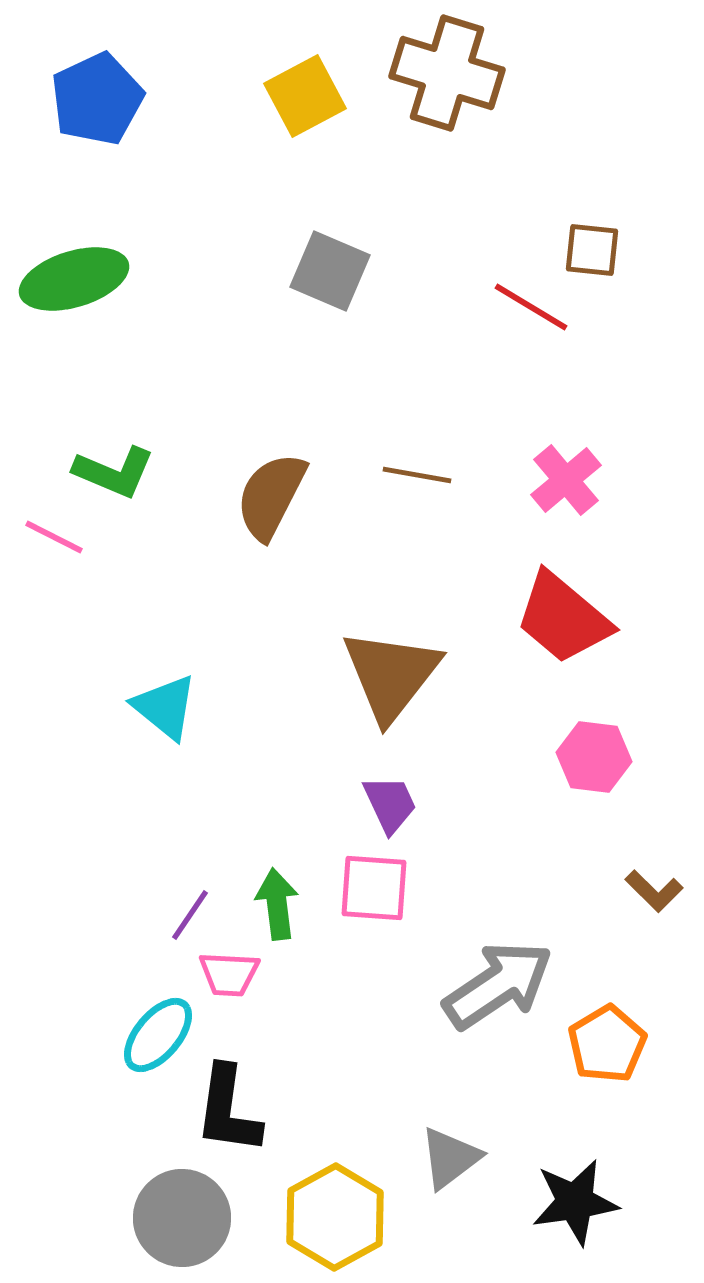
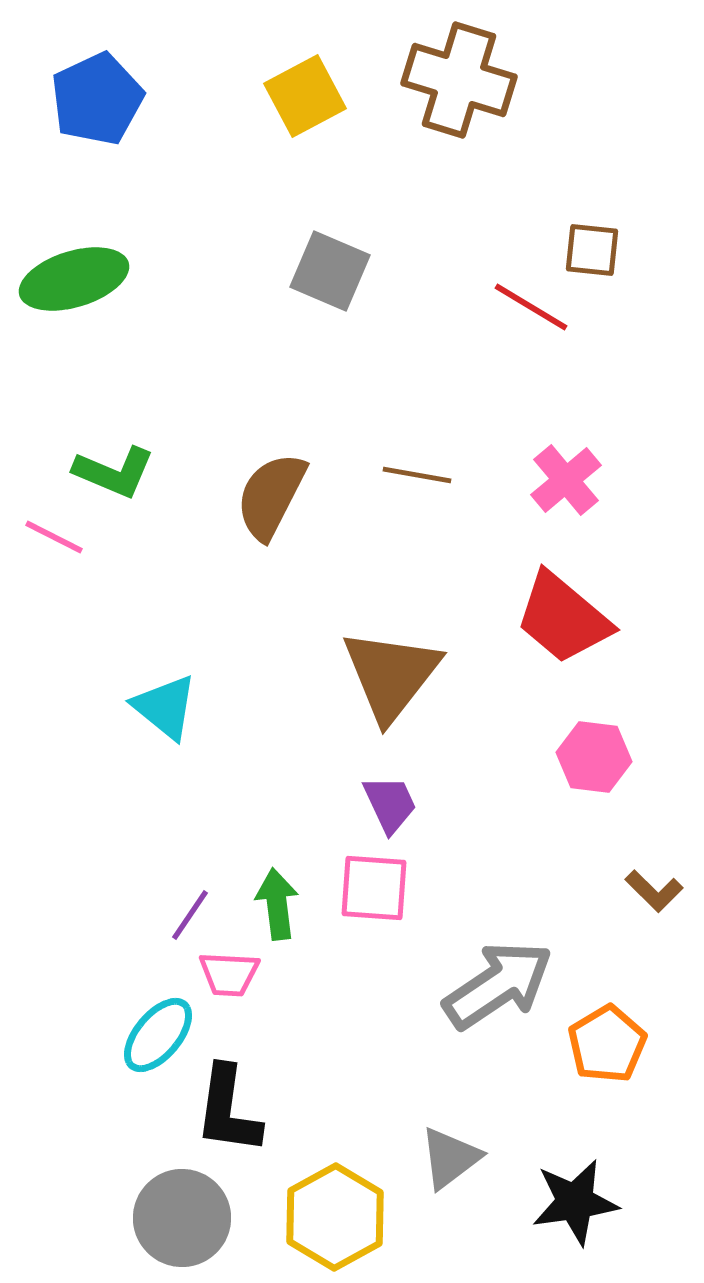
brown cross: moved 12 px right, 7 px down
